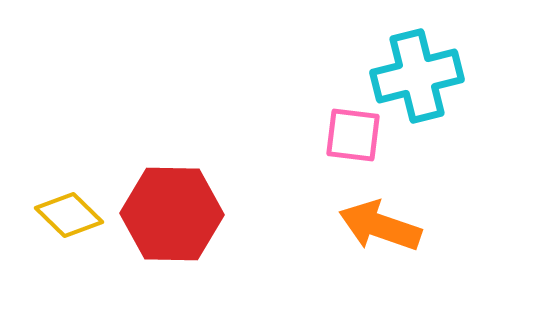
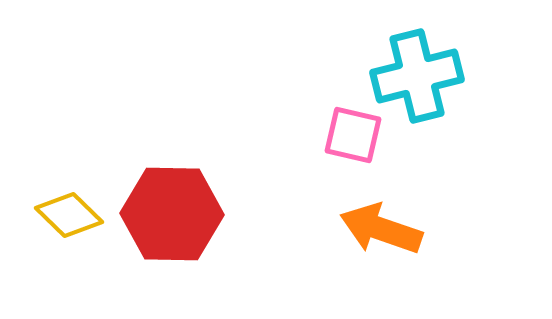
pink square: rotated 6 degrees clockwise
orange arrow: moved 1 px right, 3 px down
